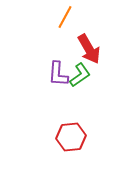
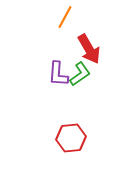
green L-shape: moved 1 px up
red hexagon: moved 1 px down
